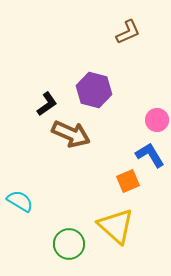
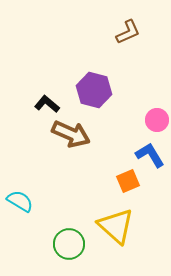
black L-shape: rotated 105 degrees counterclockwise
